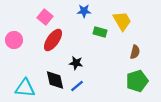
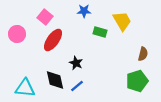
pink circle: moved 3 px right, 6 px up
brown semicircle: moved 8 px right, 2 px down
black star: rotated 16 degrees clockwise
